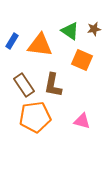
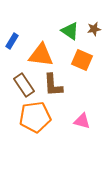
orange triangle: moved 1 px right, 10 px down
brown L-shape: rotated 15 degrees counterclockwise
